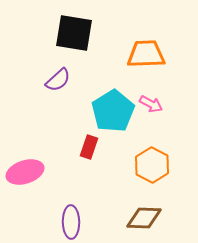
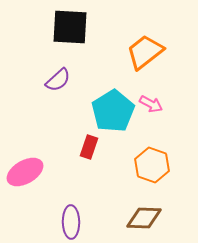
black square: moved 4 px left, 6 px up; rotated 6 degrees counterclockwise
orange trapezoid: moved 1 px left, 2 px up; rotated 36 degrees counterclockwise
orange hexagon: rotated 8 degrees counterclockwise
pink ellipse: rotated 12 degrees counterclockwise
